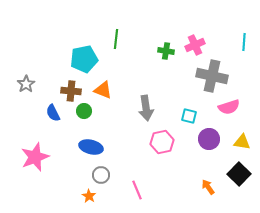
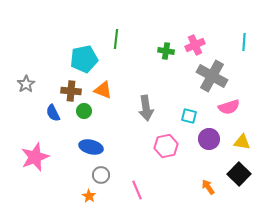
gray cross: rotated 16 degrees clockwise
pink hexagon: moved 4 px right, 4 px down
